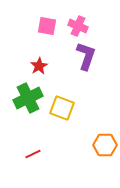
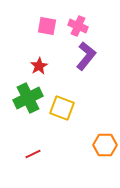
purple L-shape: rotated 20 degrees clockwise
